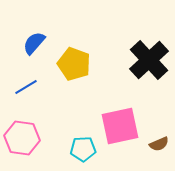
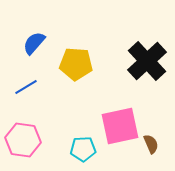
black cross: moved 2 px left, 1 px down
yellow pentagon: moved 2 px right; rotated 16 degrees counterclockwise
pink hexagon: moved 1 px right, 2 px down
brown semicircle: moved 8 px left; rotated 90 degrees counterclockwise
